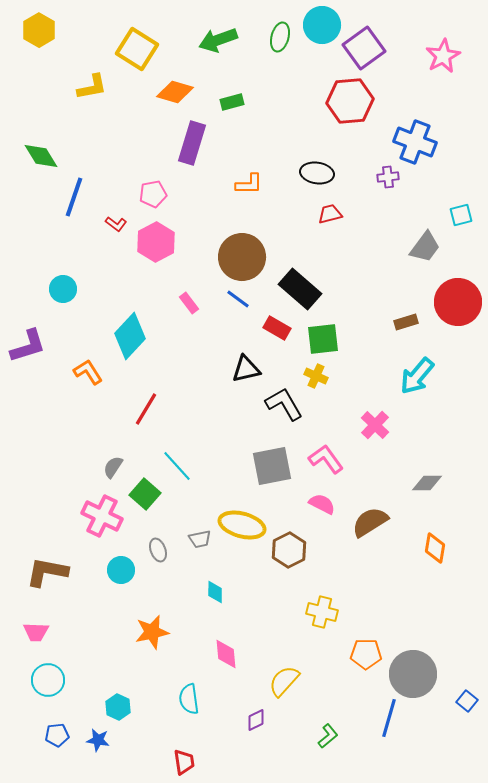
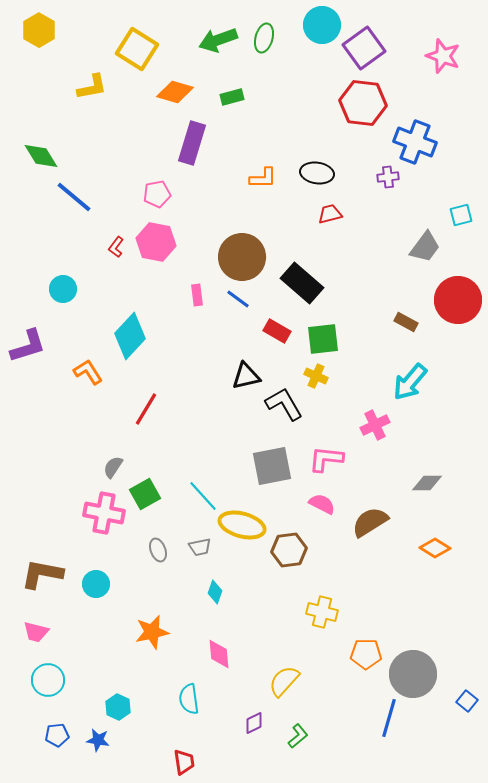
green ellipse at (280, 37): moved 16 px left, 1 px down
pink star at (443, 56): rotated 24 degrees counterclockwise
red hexagon at (350, 101): moved 13 px right, 2 px down; rotated 12 degrees clockwise
green rectangle at (232, 102): moved 5 px up
orange L-shape at (249, 184): moved 14 px right, 6 px up
pink pentagon at (153, 194): moved 4 px right
blue line at (74, 197): rotated 69 degrees counterclockwise
red L-shape at (116, 224): moved 23 px down; rotated 90 degrees clockwise
pink hexagon at (156, 242): rotated 21 degrees counterclockwise
black rectangle at (300, 289): moved 2 px right, 6 px up
red circle at (458, 302): moved 2 px up
pink rectangle at (189, 303): moved 8 px right, 8 px up; rotated 30 degrees clockwise
brown rectangle at (406, 322): rotated 45 degrees clockwise
red rectangle at (277, 328): moved 3 px down
black triangle at (246, 369): moved 7 px down
cyan arrow at (417, 376): moved 7 px left, 6 px down
pink cross at (375, 425): rotated 20 degrees clockwise
pink L-shape at (326, 459): rotated 48 degrees counterclockwise
cyan line at (177, 466): moved 26 px right, 30 px down
green square at (145, 494): rotated 20 degrees clockwise
pink cross at (102, 516): moved 2 px right, 3 px up; rotated 15 degrees counterclockwise
gray trapezoid at (200, 539): moved 8 px down
orange diamond at (435, 548): rotated 68 degrees counterclockwise
brown hexagon at (289, 550): rotated 20 degrees clockwise
cyan circle at (121, 570): moved 25 px left, 14 px down
brown L-shape at (47, 572): moved 5 px left, 2 px down
cyan diamond at (215, 592): rotated 20 degrees clockwise
pink trapezoid at (36, 632): rotated 12 degrees clockwise
pink diamond at (226, 654): moved 7 px left
purple diamond at (256, 720): moved 2 px left, 3 px down
green L-shape at (328, 736): moved 30 px left
